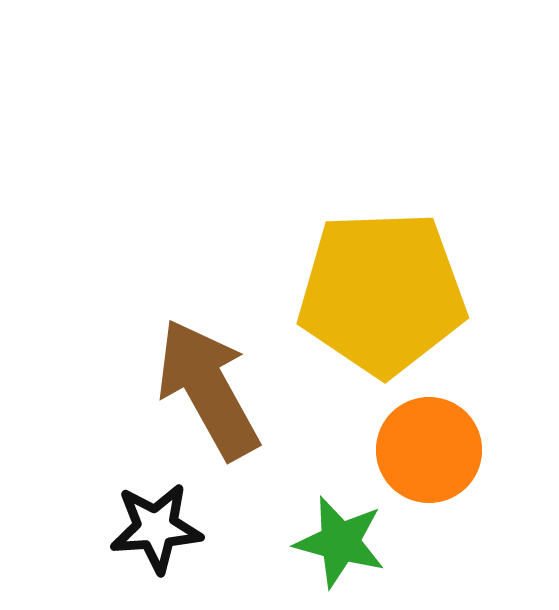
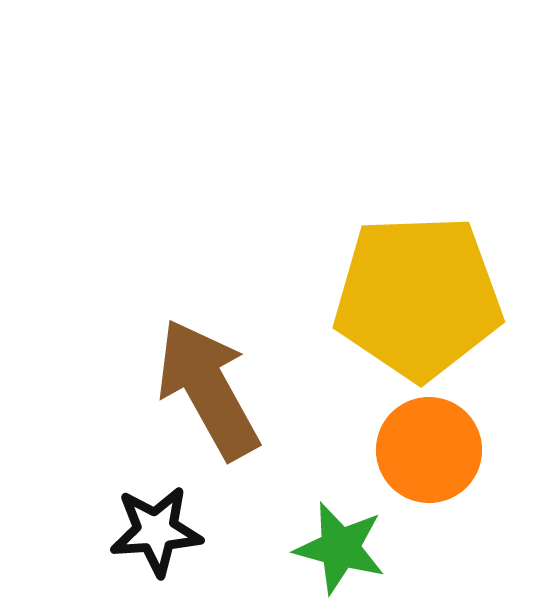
yellow pentagon: moved 36 px right, 4 px down
black star: moved 3 px down
green star: moved 6 px down
